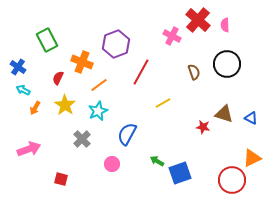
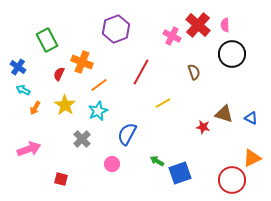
red cross: moved 5 px down
purple hexagon: moved 15 px up
black circle: moved 5 px right, 10 px up
red semicircle: moved 1 px right, 4 px up
